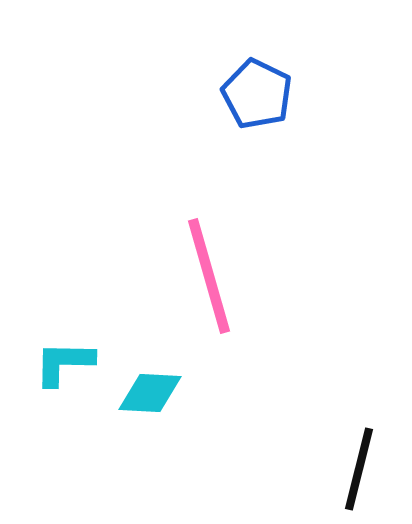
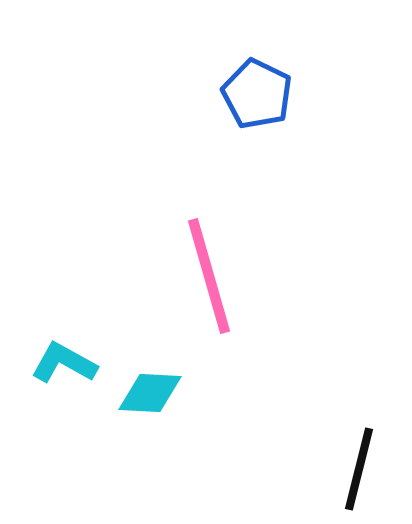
cyan L-shape: rotated 28 degrees clockwise
